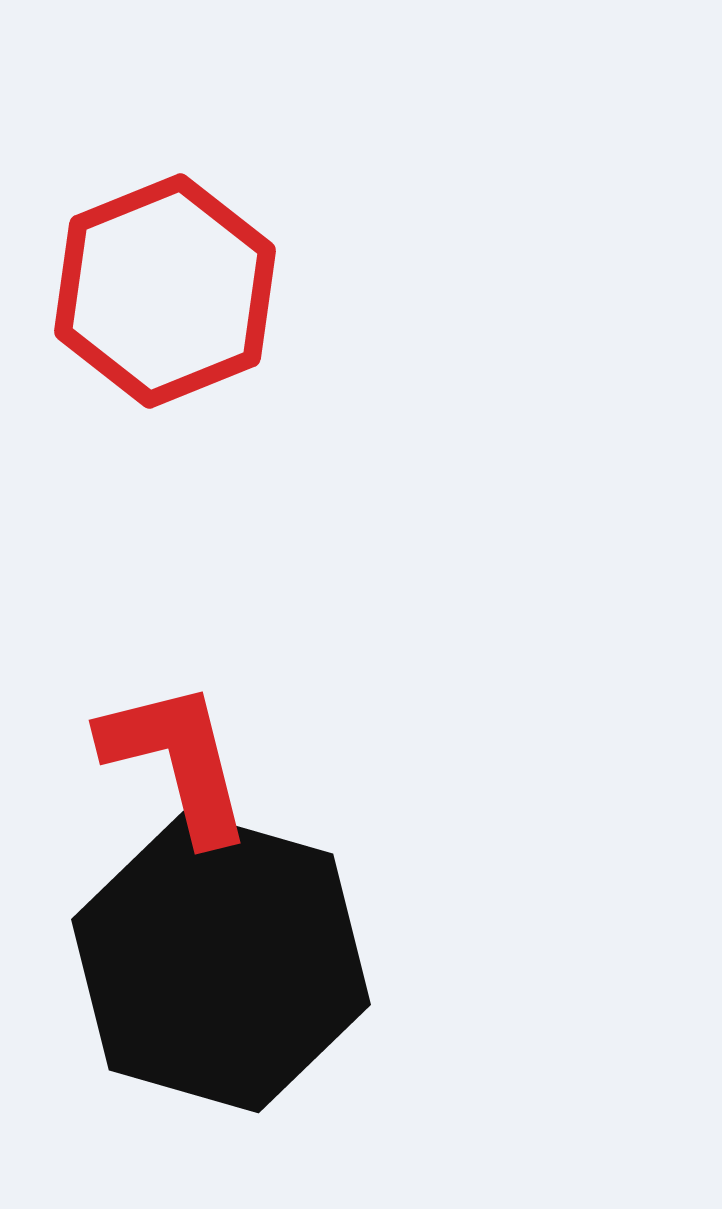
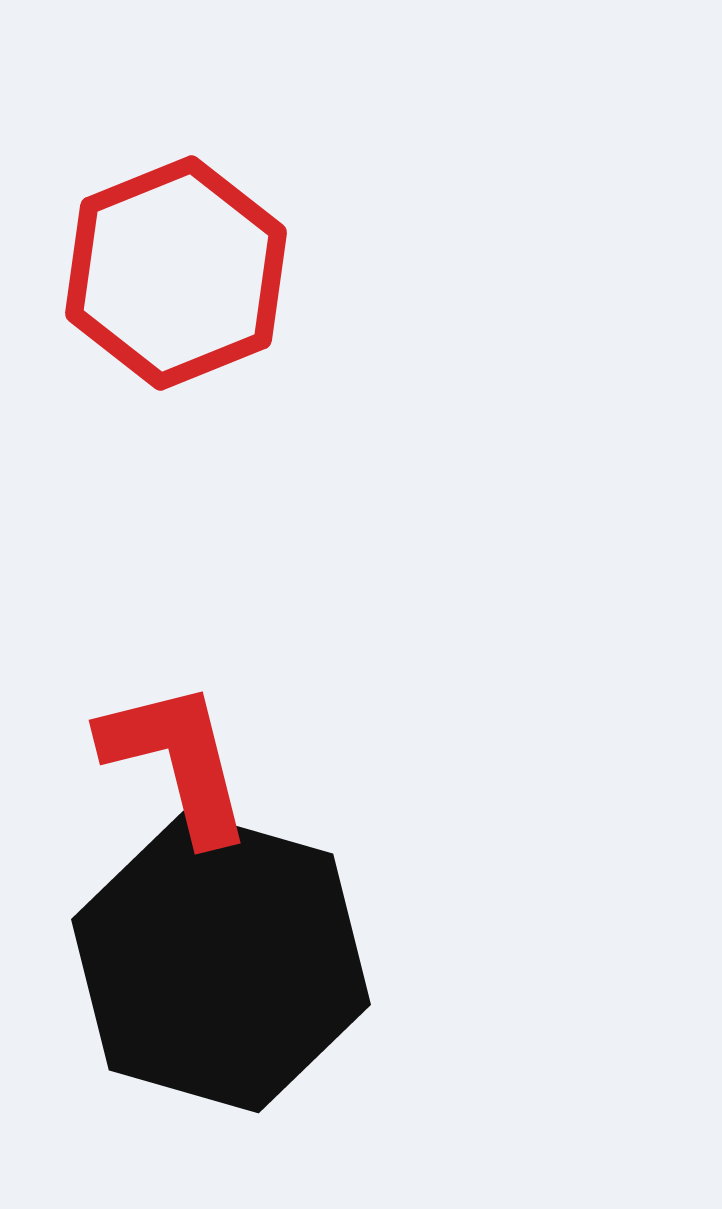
red hexagon: moved 11 px right, 18 px up
